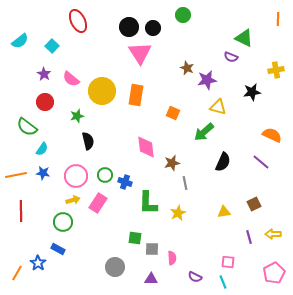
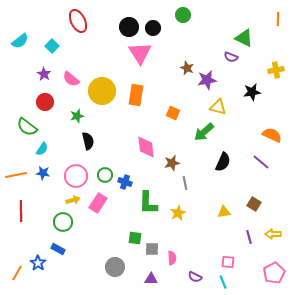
brown square at (254, 204): rotated 32 degrees counterclockwise
